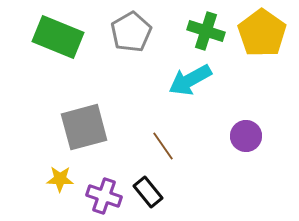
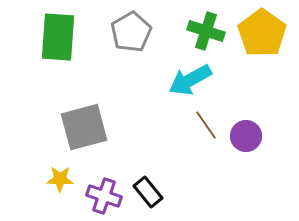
green rectangle: rotated 72 degrees clockwise
brown line: moved 43 px right, 21 px up
